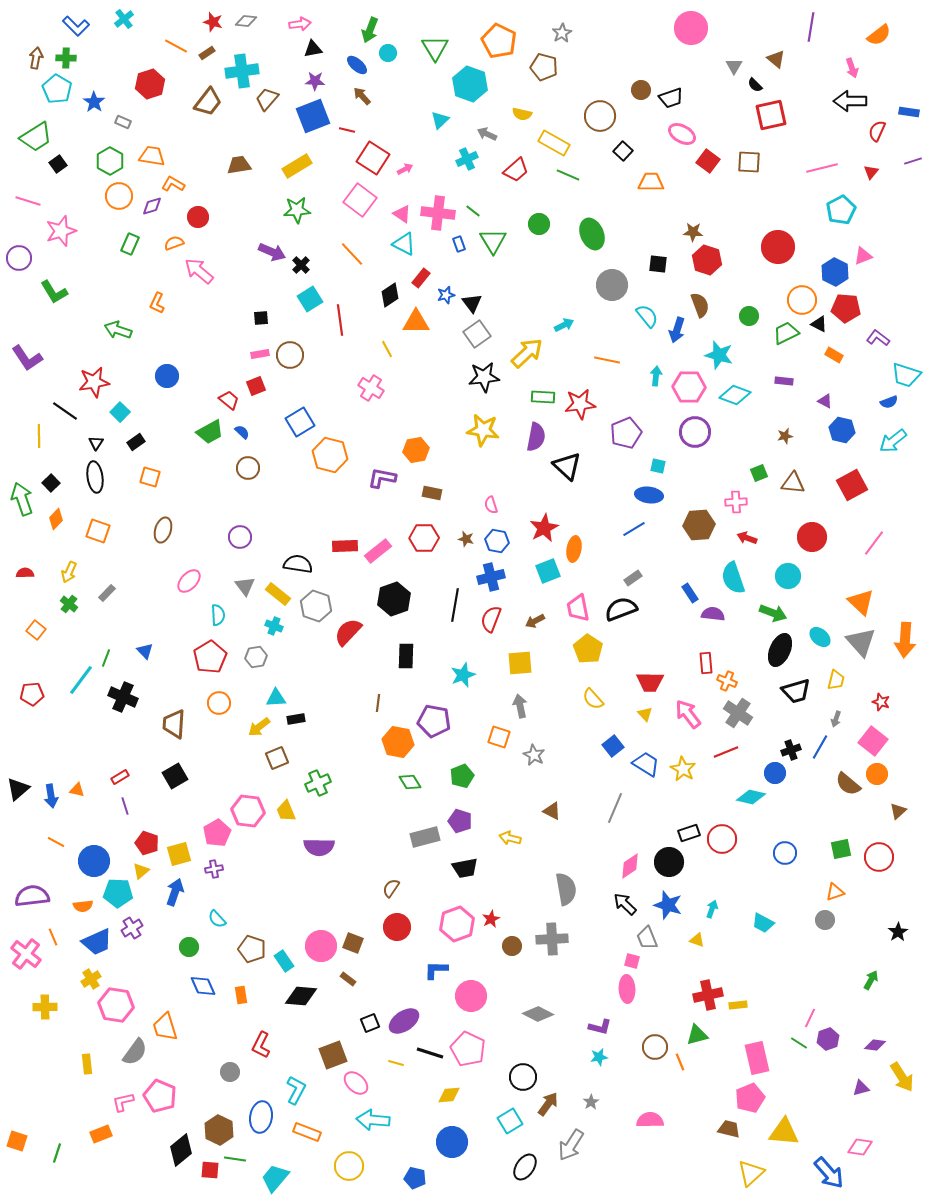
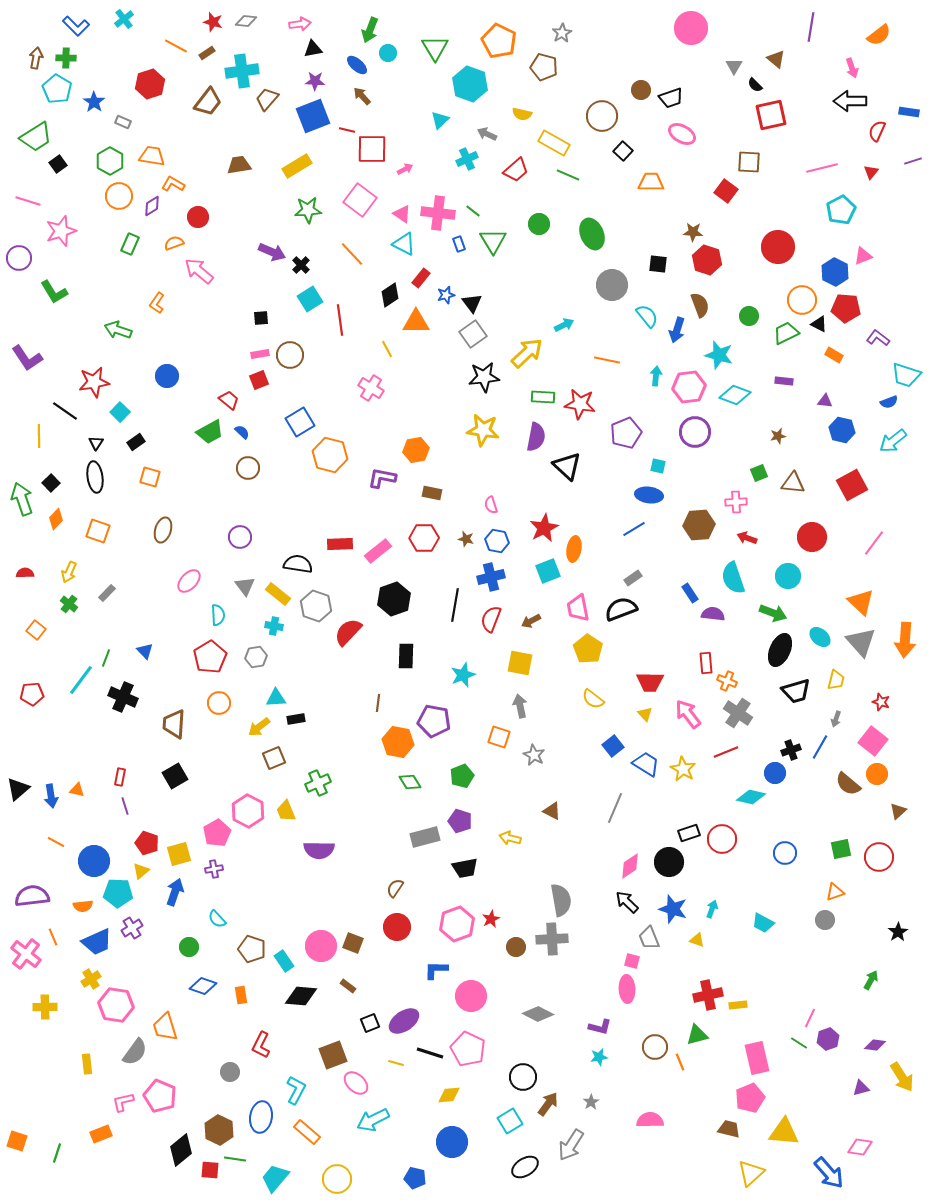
brown circle at (600, 116): moved 2 px right
red square at (373, 158): moved 1 px left, 9 px up; rotated 32 degrees counterclockwise
red square at (708, 161): moved 18 px right, 30 px down
purple diamond at (152, 206): rotated 15 degrees counterclockwise
green star at (297, 210): moved 11 px right
orange L-shape at (157, 303): rotated 10 degrees clockwise
gray square at (477, 334): moved 4 px left
red square at (256, 386): moved 3 px right, 6 px up
pink hexagon at (689, 387): rotated 8 degrees counterclockwise
purple triangle at (825, 401): rotated 21 degrees counterclockwise
red star at (580, 404): rotated 16 degrees clockwise
brown star at (785, 436): moved 7 px left
red rectangle at (345, 546): moved 5 px left, 2 px up
brown arrow at (535, 621): moved 4 px left
cyan cross at (274, 626): rotated 12 degrees counterclockwise
yellow square at (520, 663): rotated 16 degrees clockwise
yellow semicircle at (593, 699): rotated 10 degrees counterclockwise
brown square at (277, 758): moved 3 px left
red rectangle at (120, 777): rotated 48 degrees counterclockwise
pink hexagon at (248, 811): rotated 20 degrees clockwise
purple semicircle at (319, 847): moved 3 px down
brown semicircle at (391, 888): moved 4 px right
gray semicircle at (566, 889): moved 5 px left, 11 px down
black arrow at (625, 904): moved 2 px right, 2 px up
blue star at (668, 905): moved 5 px right, 4 px down
gray trapezoid at (647, 938): moved 2 px right
brown circle at (512, 946): moved 4 px right, 1 px down
brown rectangle at (348, 979): moved 7 px down
blue diamond at (203, 986): rotated 48 degrees counterclockwise
cyan arrow at (373, 1120): rotated 32 degrees counterclockwise
orange rectangle at (307, 1132): rotated 20 degrees clockwise
yellow circle at (349, 1166): moved 12 px left, 13 px down
black ellipse at (525, 1167): rotated 24 degrees clockwise
